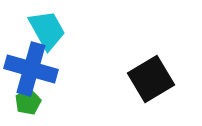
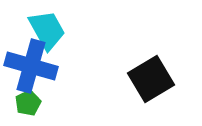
blue cross: moved 3 px up
green pentagon: moved 1 px down
